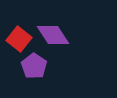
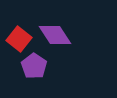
purple diamond: moved 2 px right
